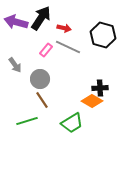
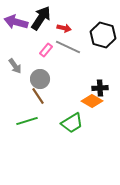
gray arrow: moved 1 px down
brown line: moved 4 px left, 4 px up
